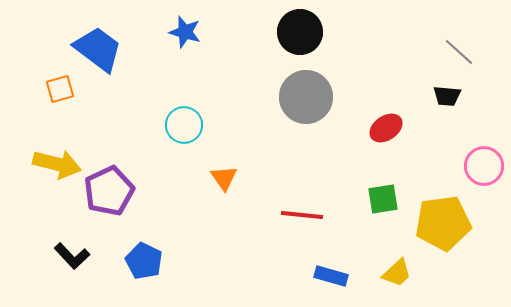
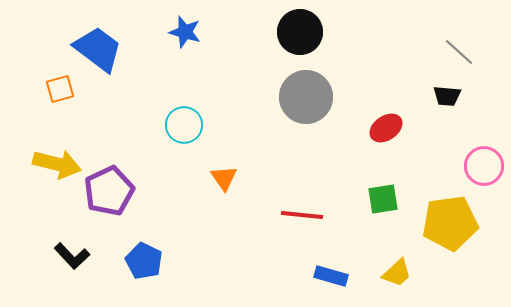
yellow pentagon: moved 7 px right
